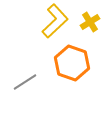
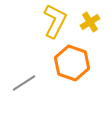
yellow L-shape: rotated 20 degrees counterclockwise
gray line: moved 1 px left, 1 px down
